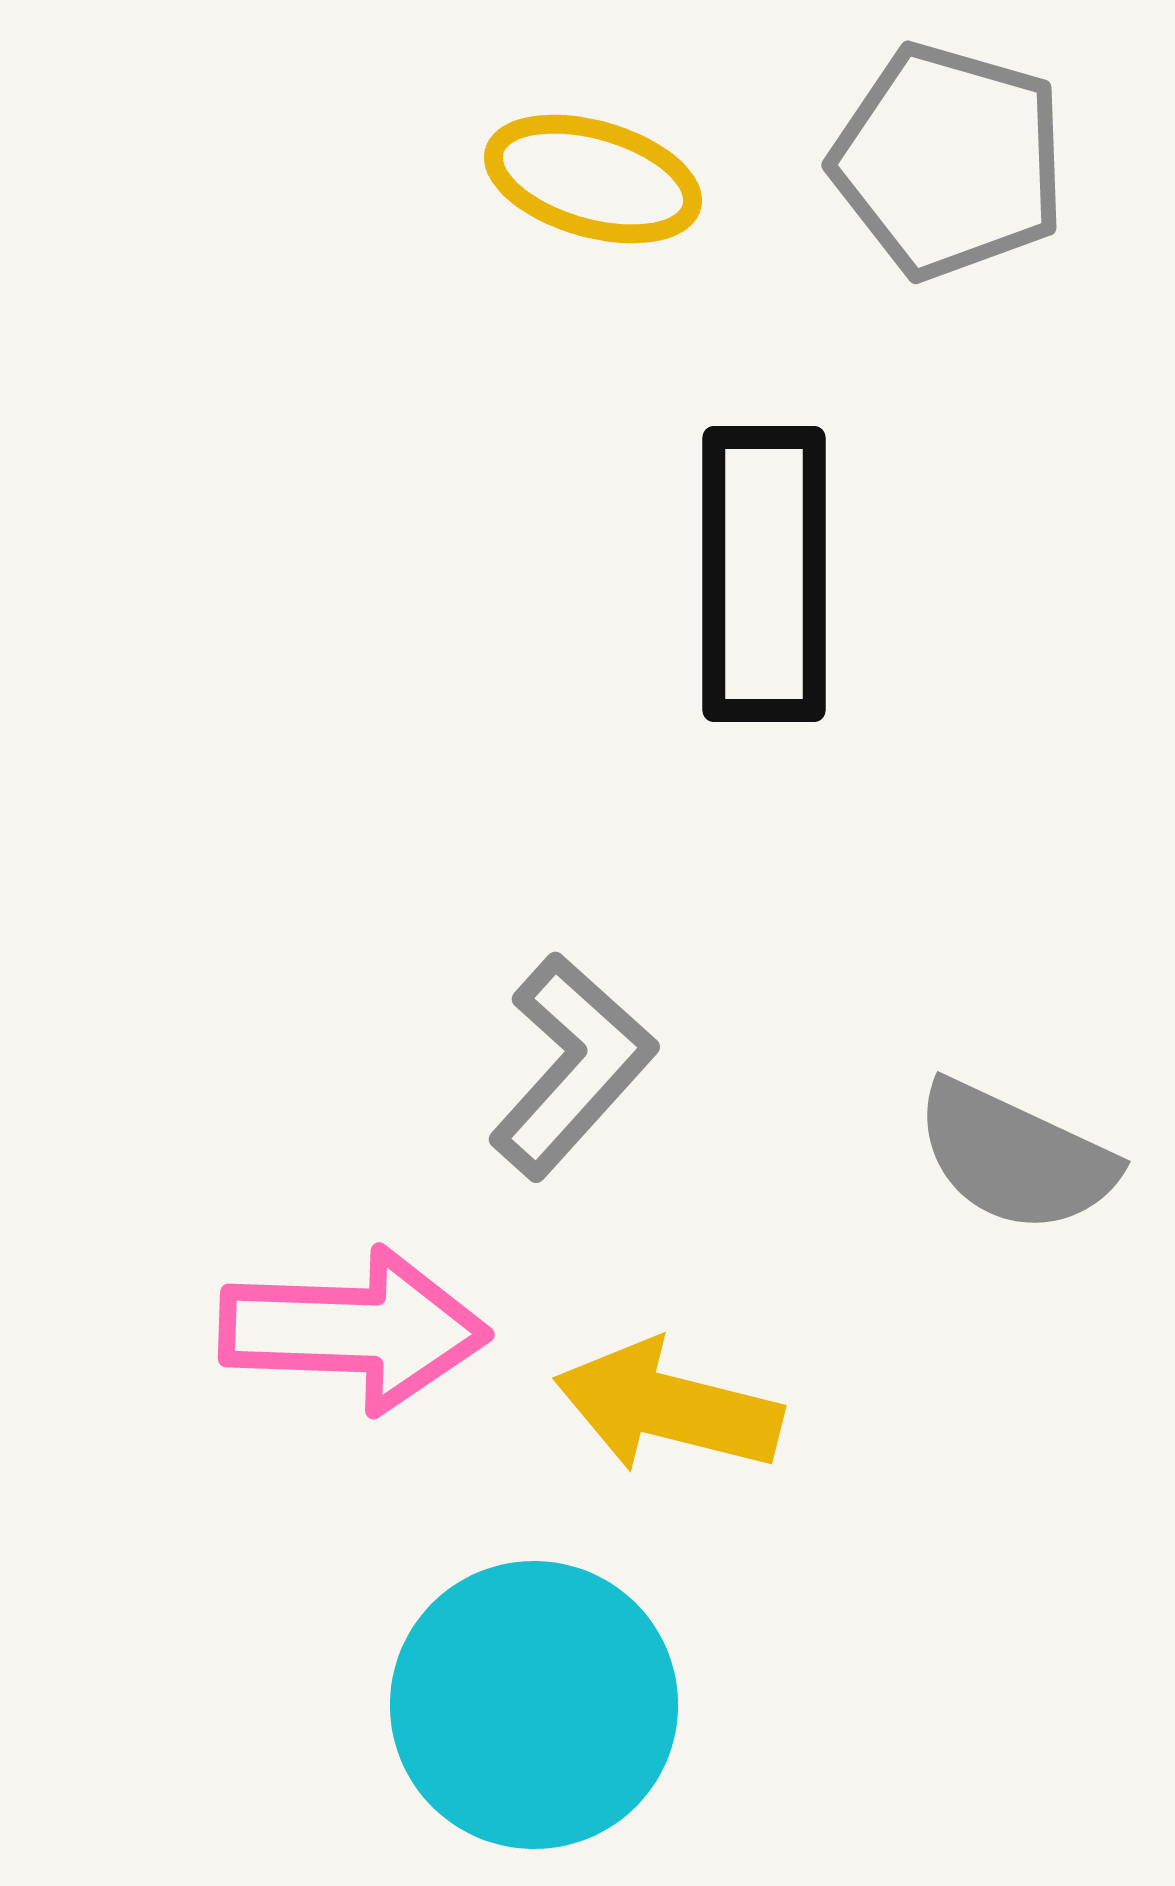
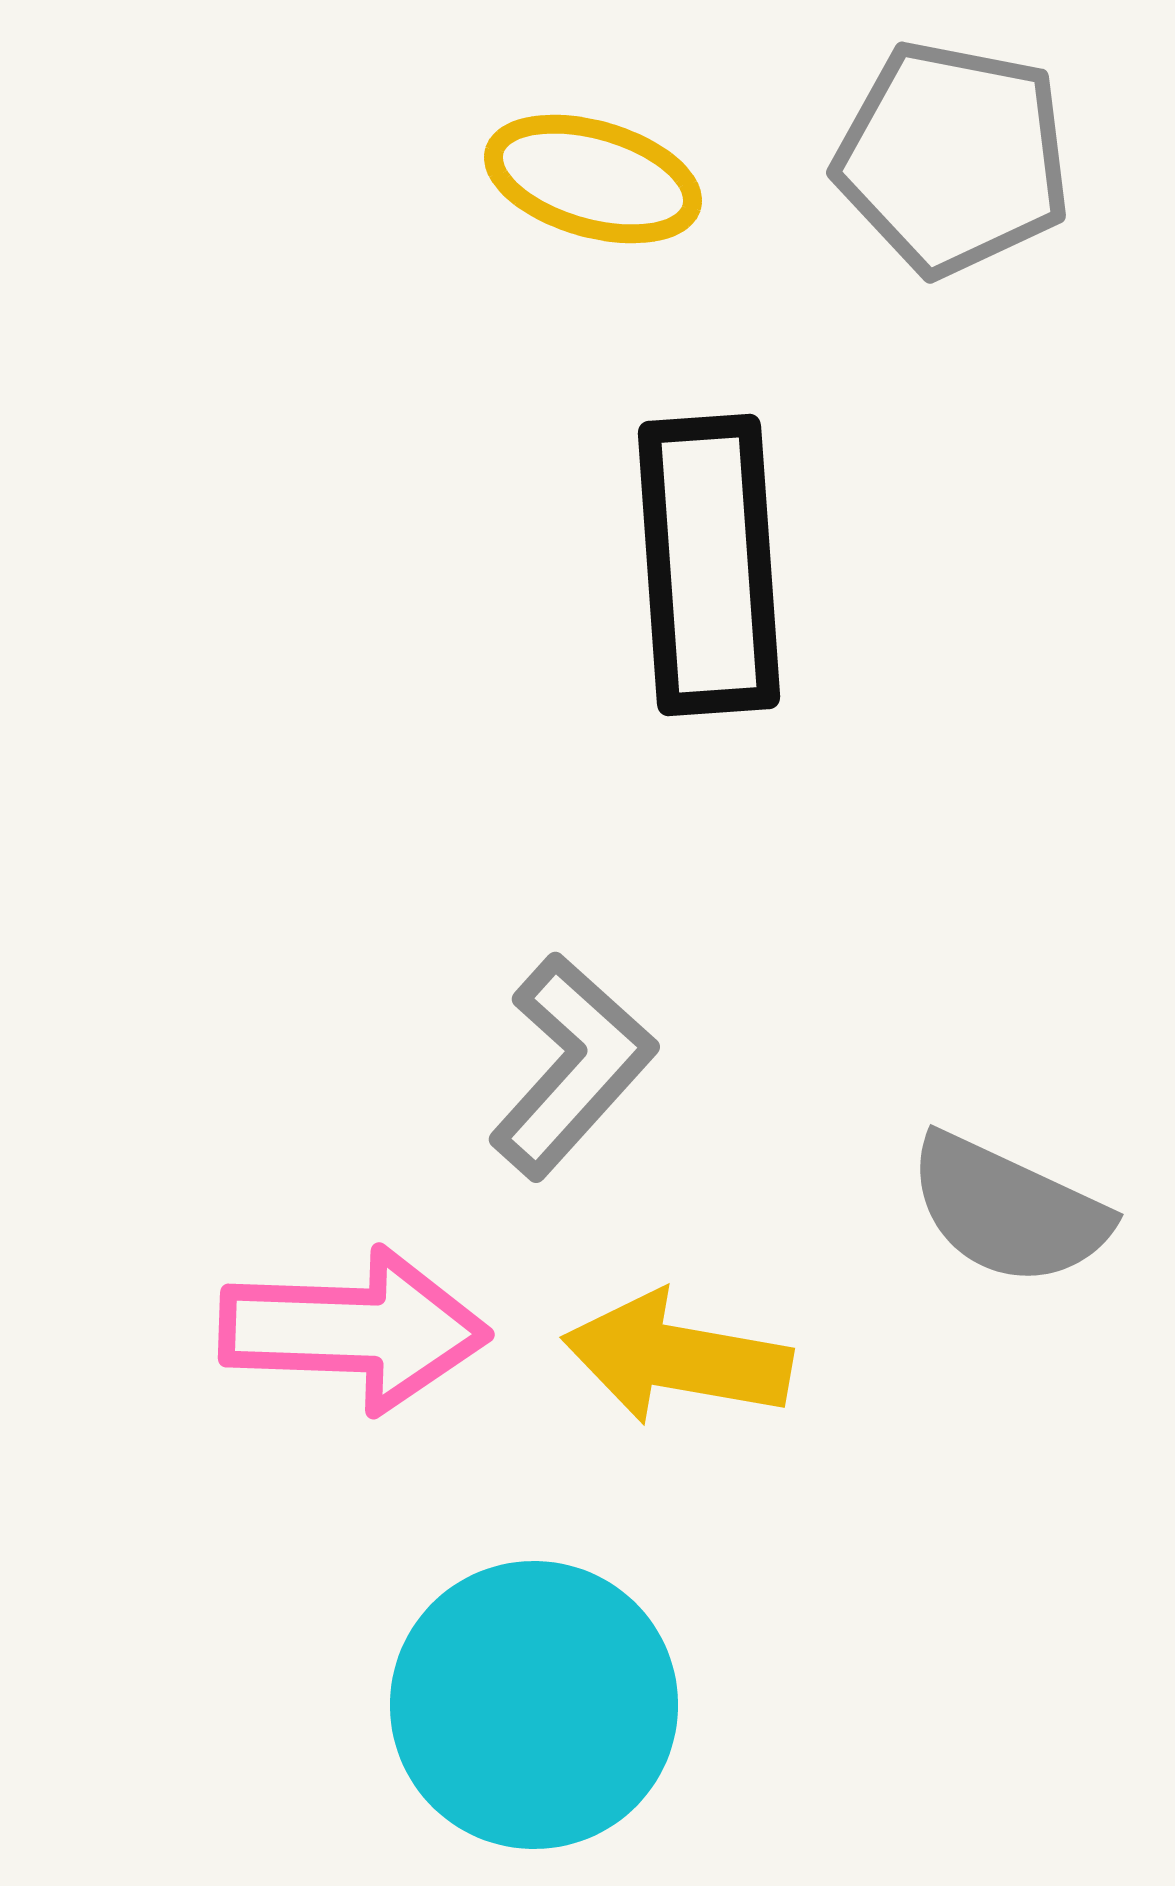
gray pentagon: moved 4 px right, 3 px up; rotated 5 degrees counterclockwise
black rectangle: moved 55 px left, 9 px up; rotated 4 degrees counterclockwise
gray semicircle: moved 7 px left, 53 px down
yellow arrow: moved 9 px right, 49 px up; rotated 4 degrees counterclockwise
